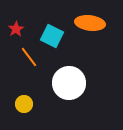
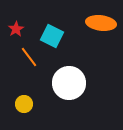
orange ellipse: moved 11 px right
